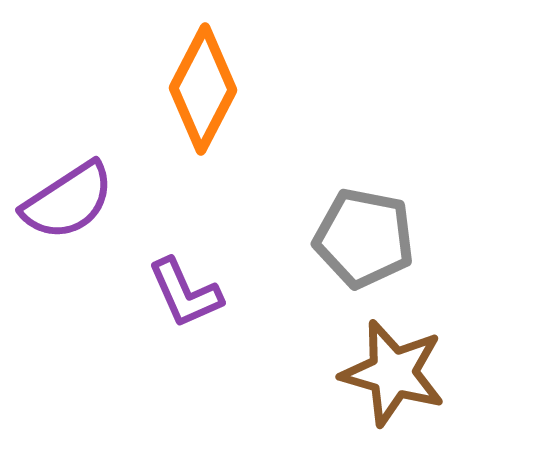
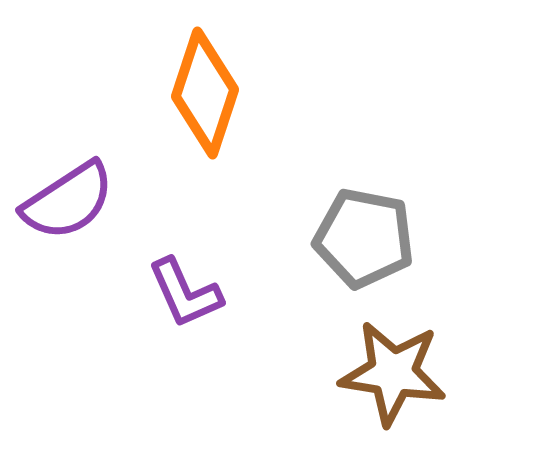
orange diamond: moved 2 px right, 4 px down; rotated 9 degrees counterclockwise
brown star: rotated 7 degrees counterclockwise
